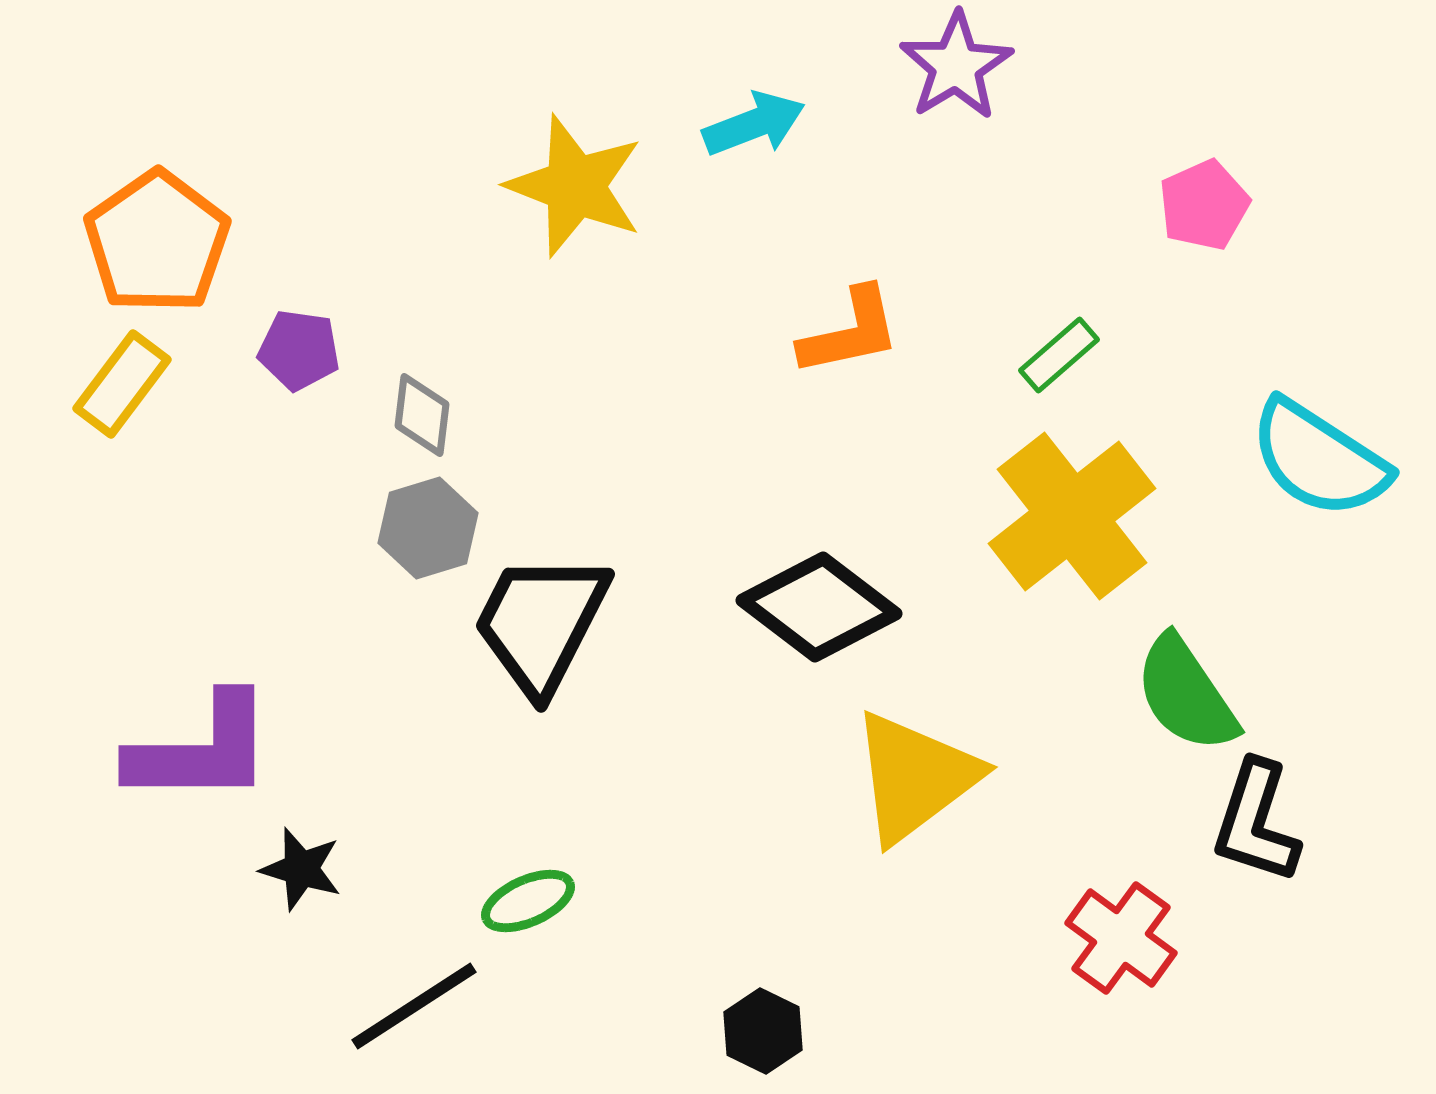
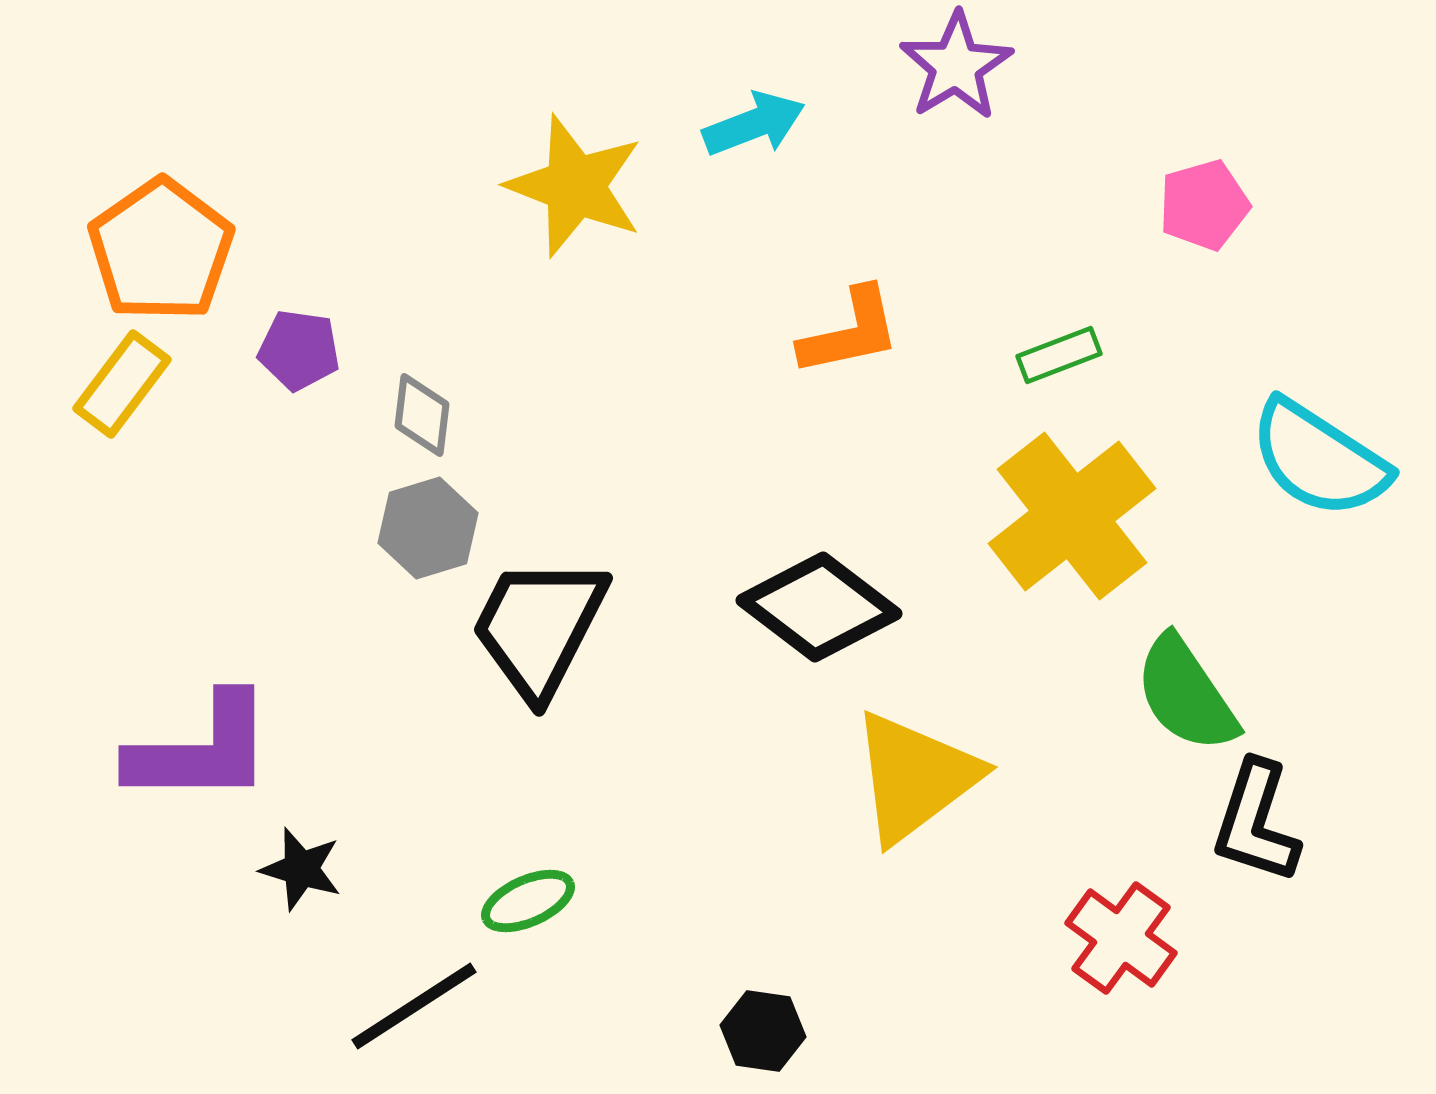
pink pentagon: rotated 8 degrees clockwise
orange pentagon: moved 4 px right, 8 px down
green rectangle: rotated 20 degrees clockwise
black trapezoid: moved 2 px left, 4 px down
black hexagon: rotated 18 degrees counterclockwise
